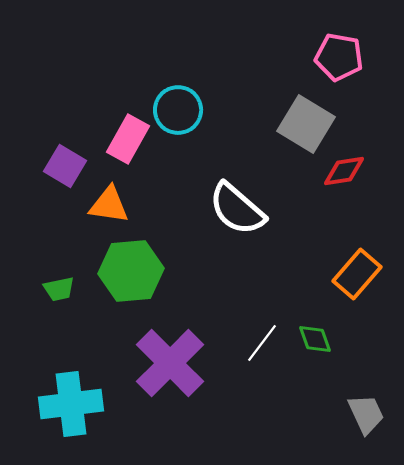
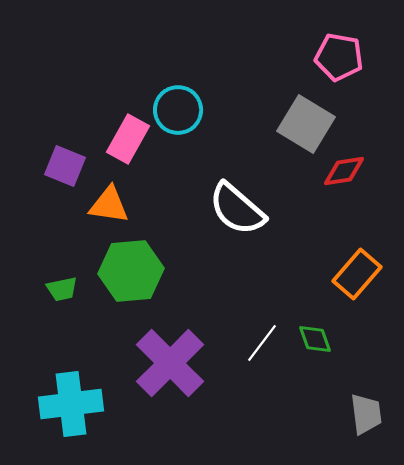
purple square: rotated 9 degrees counterclockwise
green trapezoid: moved 3 px right
gray trapezoid: rotated 18 degrees clockwise
